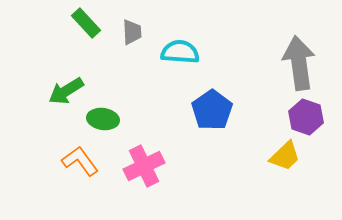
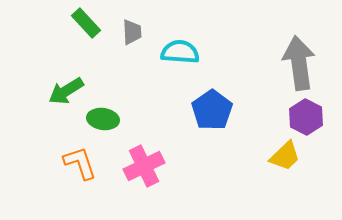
purple hexagon: rotated 8 degrees clockwise
orange L-shape: moved 2 px down; rotated 18 degrees clockwise
